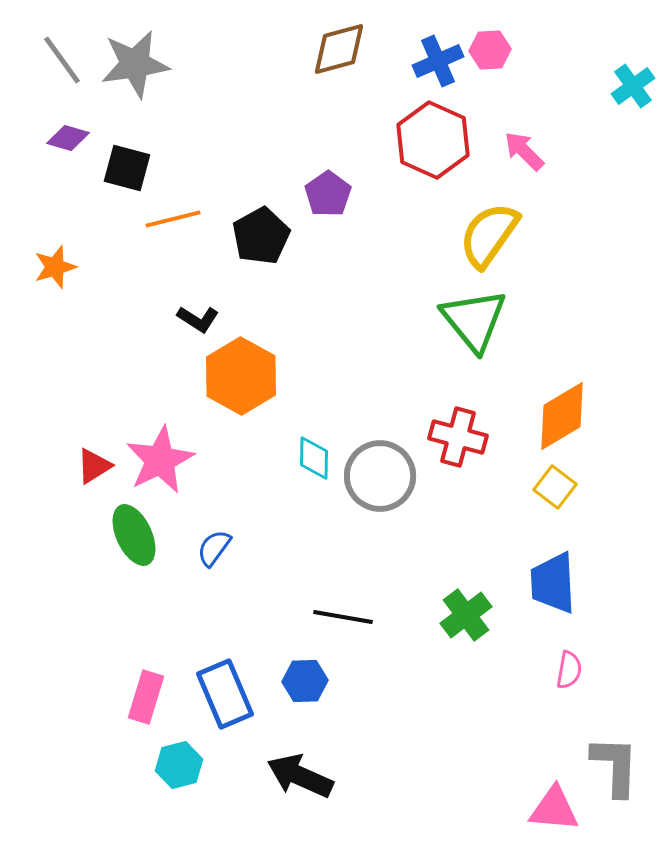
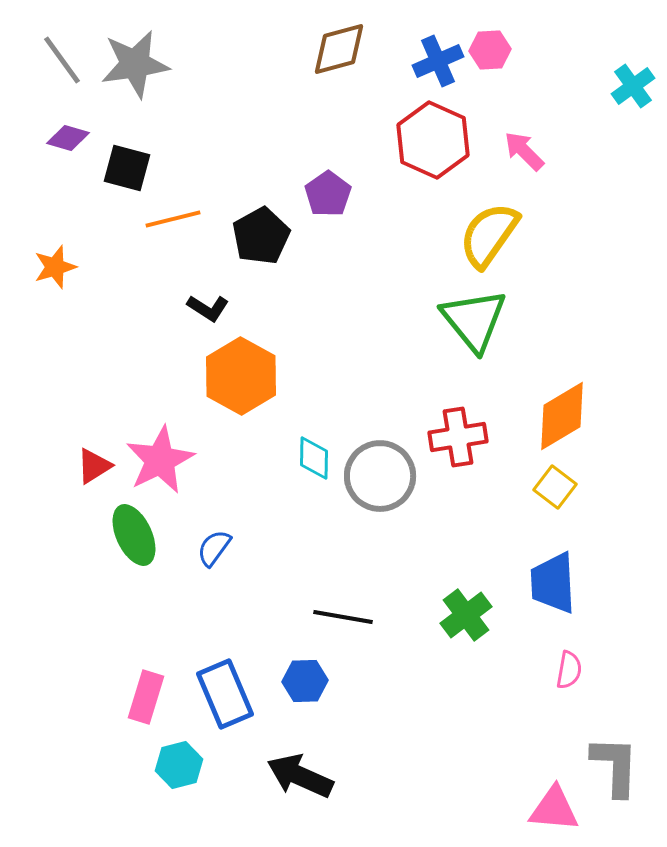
black L-shape: moved 10 px right, 11 px up
red cross: rotated 24 degrees counterclockwise
